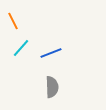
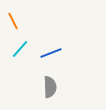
cyan line: moved 1 px left, 1 px down
gray semicircle: moved 2 px left
